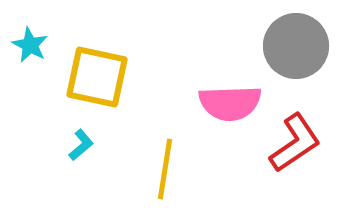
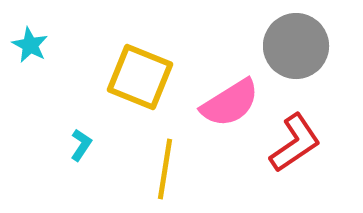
yellow square: moved 43 px right; rotated 10 degrees clockwise
pink semicircle: rotated 30 degrees counterclockwise
cyan L-shape: rotated 16 degrees counterclockwise
